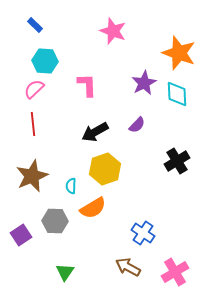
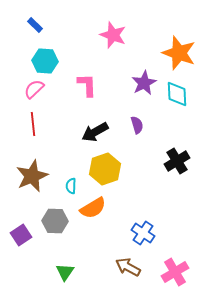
pink star: moved 4 px down
purple semicircle: rotated 60 degrees counterclockwise
